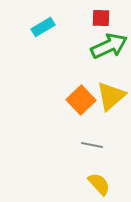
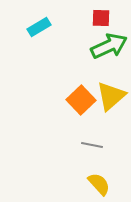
cyan rectangle: moved 4 px left
